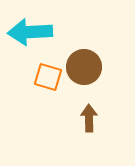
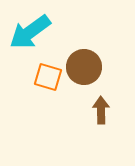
cyan arrow: rotated 33 degrees counterclockwise
brown arrow: moved 12 px right, 8 px up
